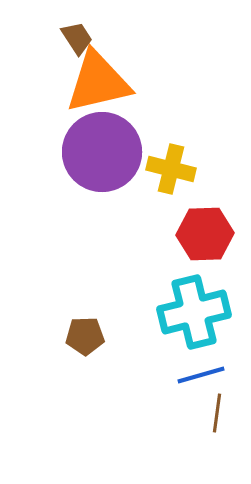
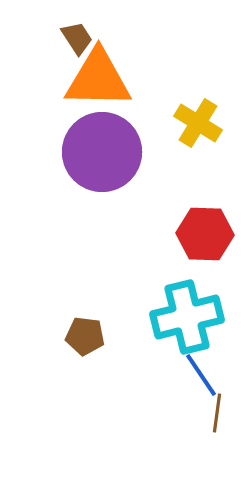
orange triangle: moved 3 px up; rotated 14 degrees clockwise
yellow cross: moved 27 px right, 46 px up; rotated 18 degrees clockwise
red hexagon: rotated 4 degrees clockwise
cyan cross: moved 7 px left, 5 px down
brown pentagon: rotated 9 degrees clockwise
blue line: rotated 72 degrees clockwise
